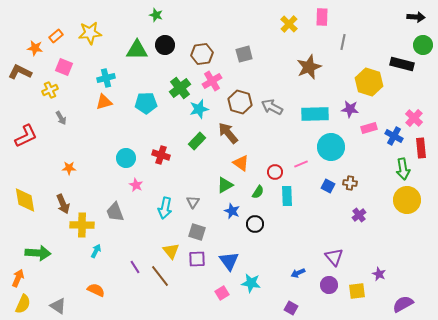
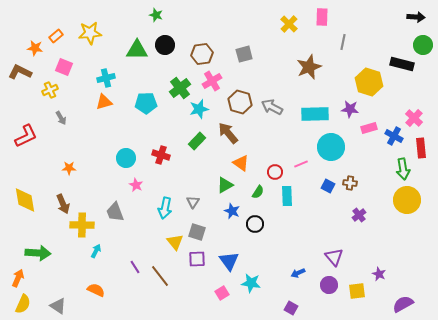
yellow triangle at (171, 251): moved 4 px right, 9 px up
